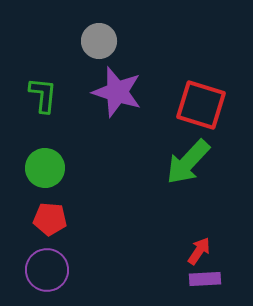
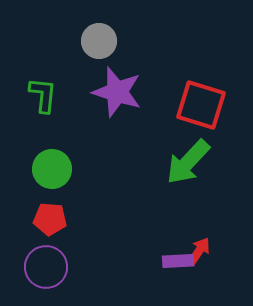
green circle: moved 7 px right, 1 px down
purple circle: moved 1 px left, 3 px up
purple rectangle: moved 27 px left, 18 px up
